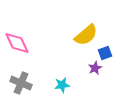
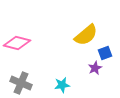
pink diamond: rotated 52 degrees counterclockwise
